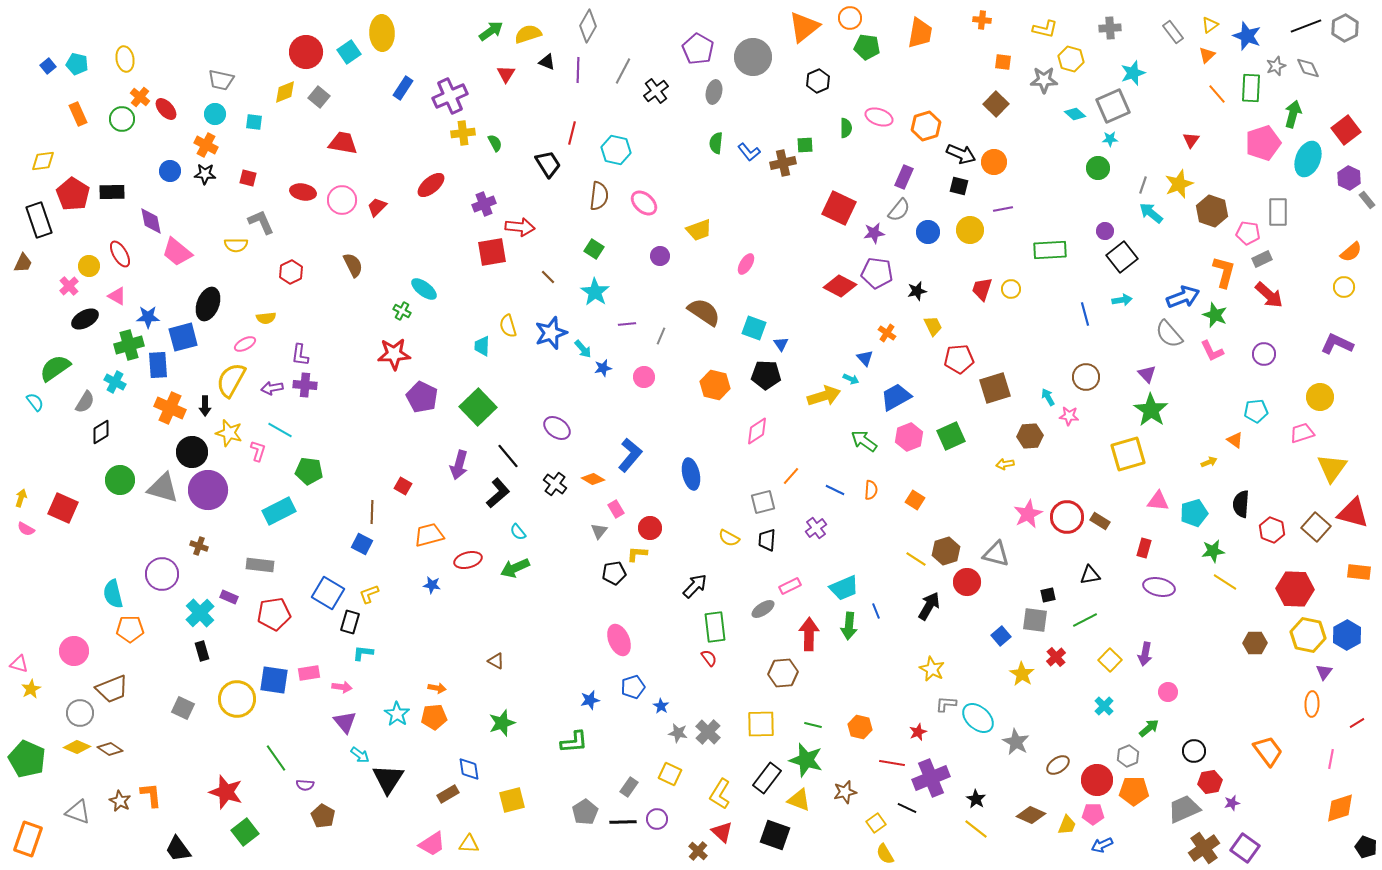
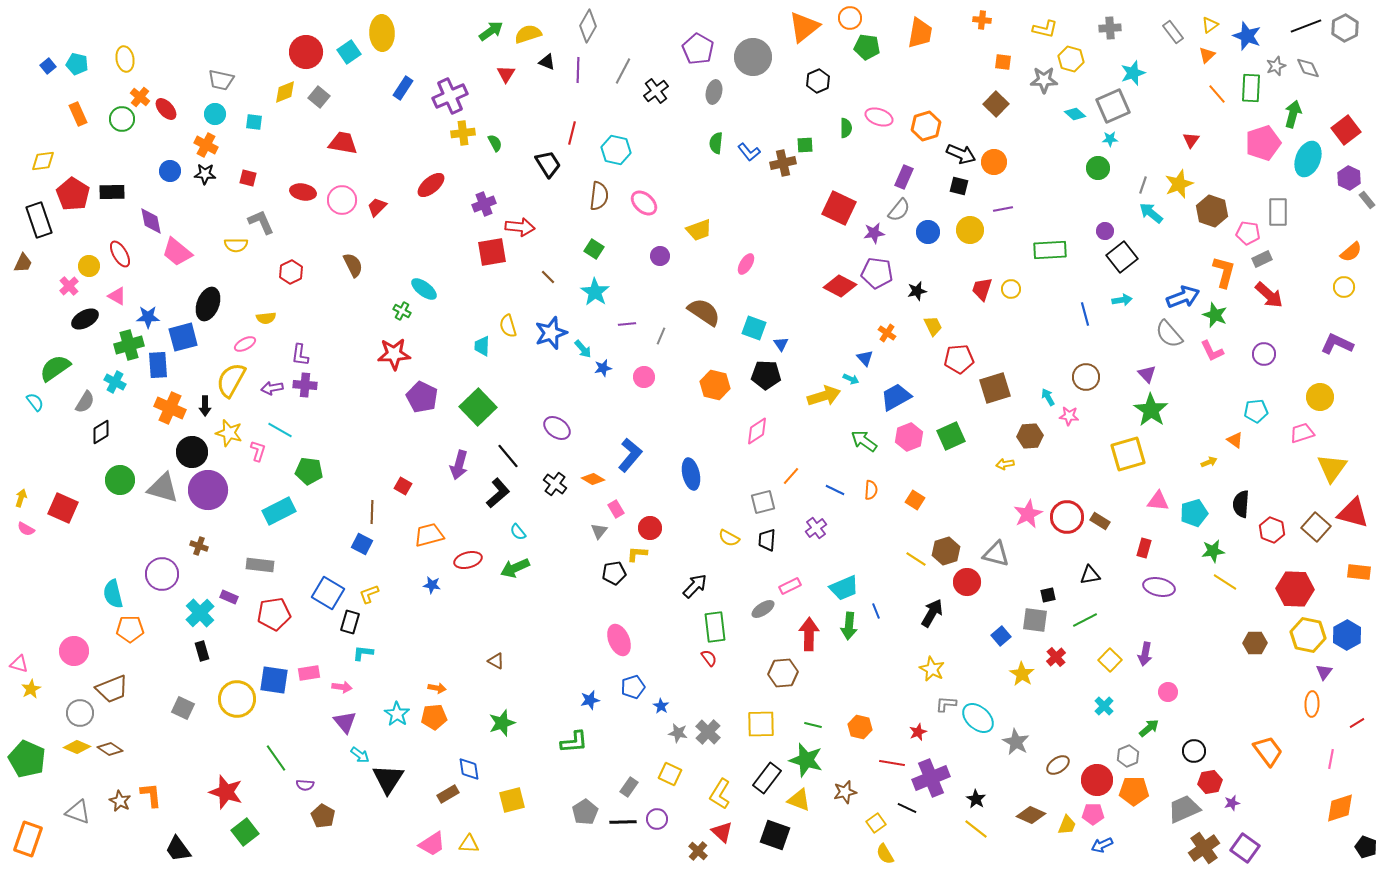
black arrow at (929, 606): moved 3 px right, 7 px down
